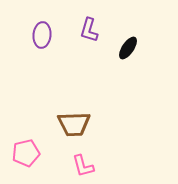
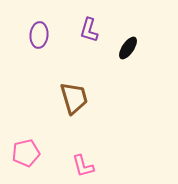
purple ellipse: moved 3 px left
brown trapezoid: moved 26 px up; rotated 104 degrees counterclockwise
